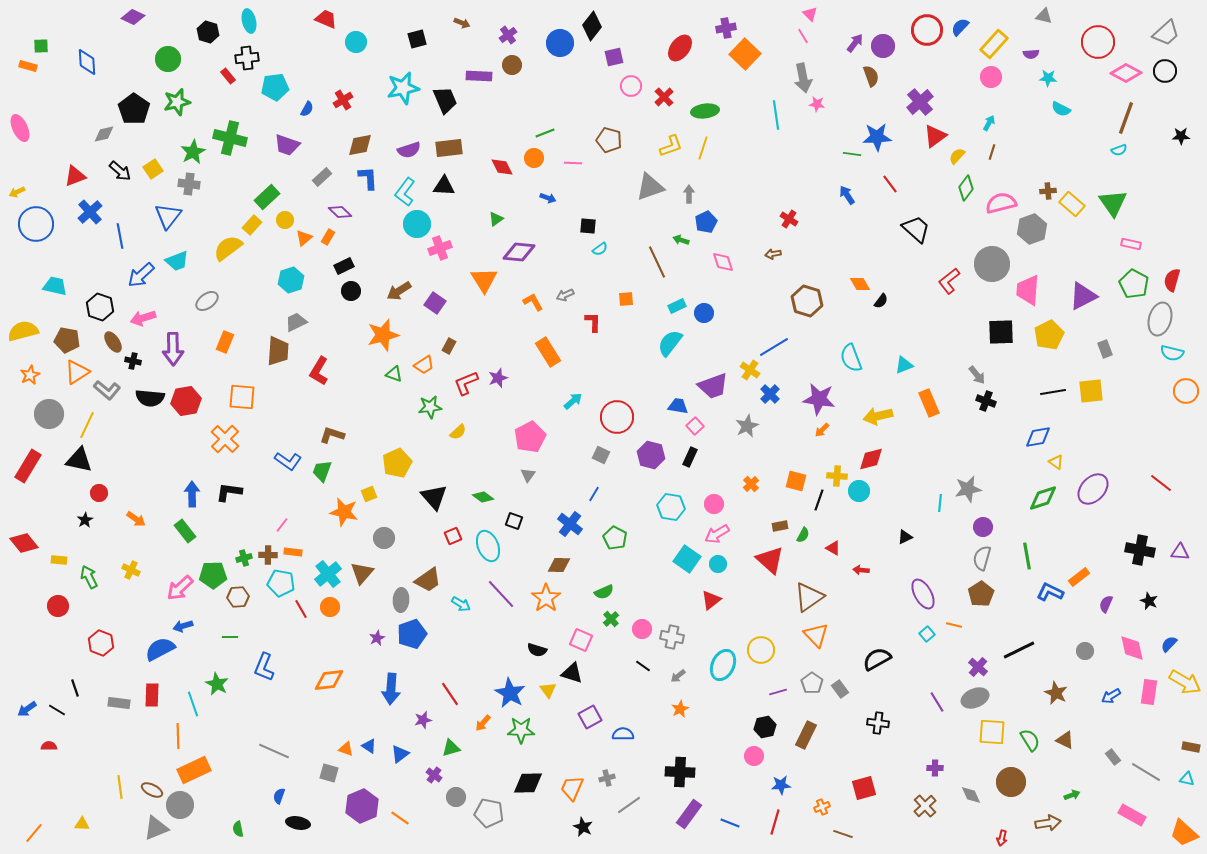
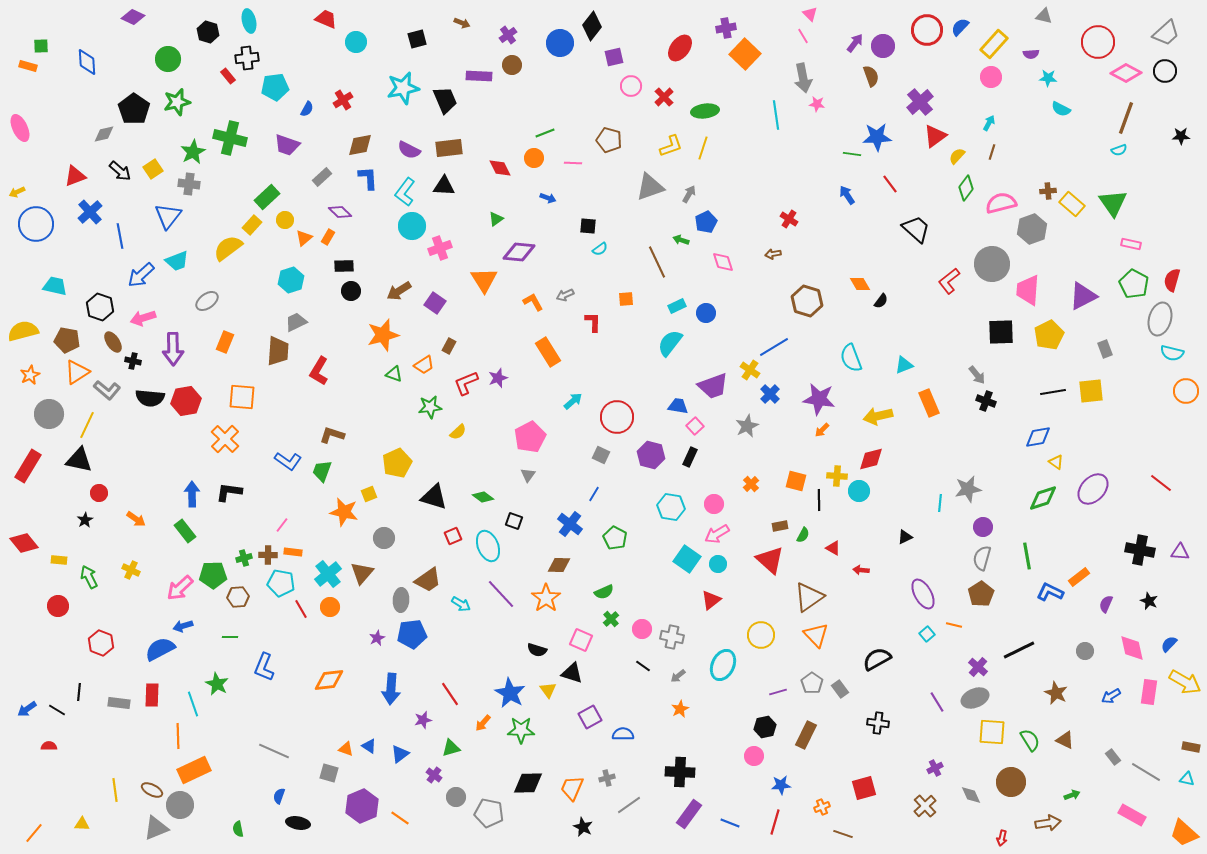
purple semicircle at (409, 150): rotated 45 degrees clockwise
red diamond at (502, 167): moved 2 px left, 1 px down
gray arrow at (689, 194): rotated 30 degrees clockwise
cyan circle at (417, 224): moved 5 px left, 2 px down
black rectangle at (344, 266): rotated 24 degrees clockwise
blue circle at (704, 313): moved 2 px right
black triangle at (434, 497): rotated 32 degrees counterclockwise
black line at (819, 500): rotated 20 degrees counterclockwise
blue pentagon at (412, 634): rotated 12 degrees clockwise
yellow circle at (761, 650): moved 15 px up
black line at (75, 688): moved 4 px right, 4 px down; rotated 24 degrees clockwise
purple cross at (935, 768): rotated 28 degrees counterclockwise
yellow line at (120, 787): moved 5 px left, 3 px down
